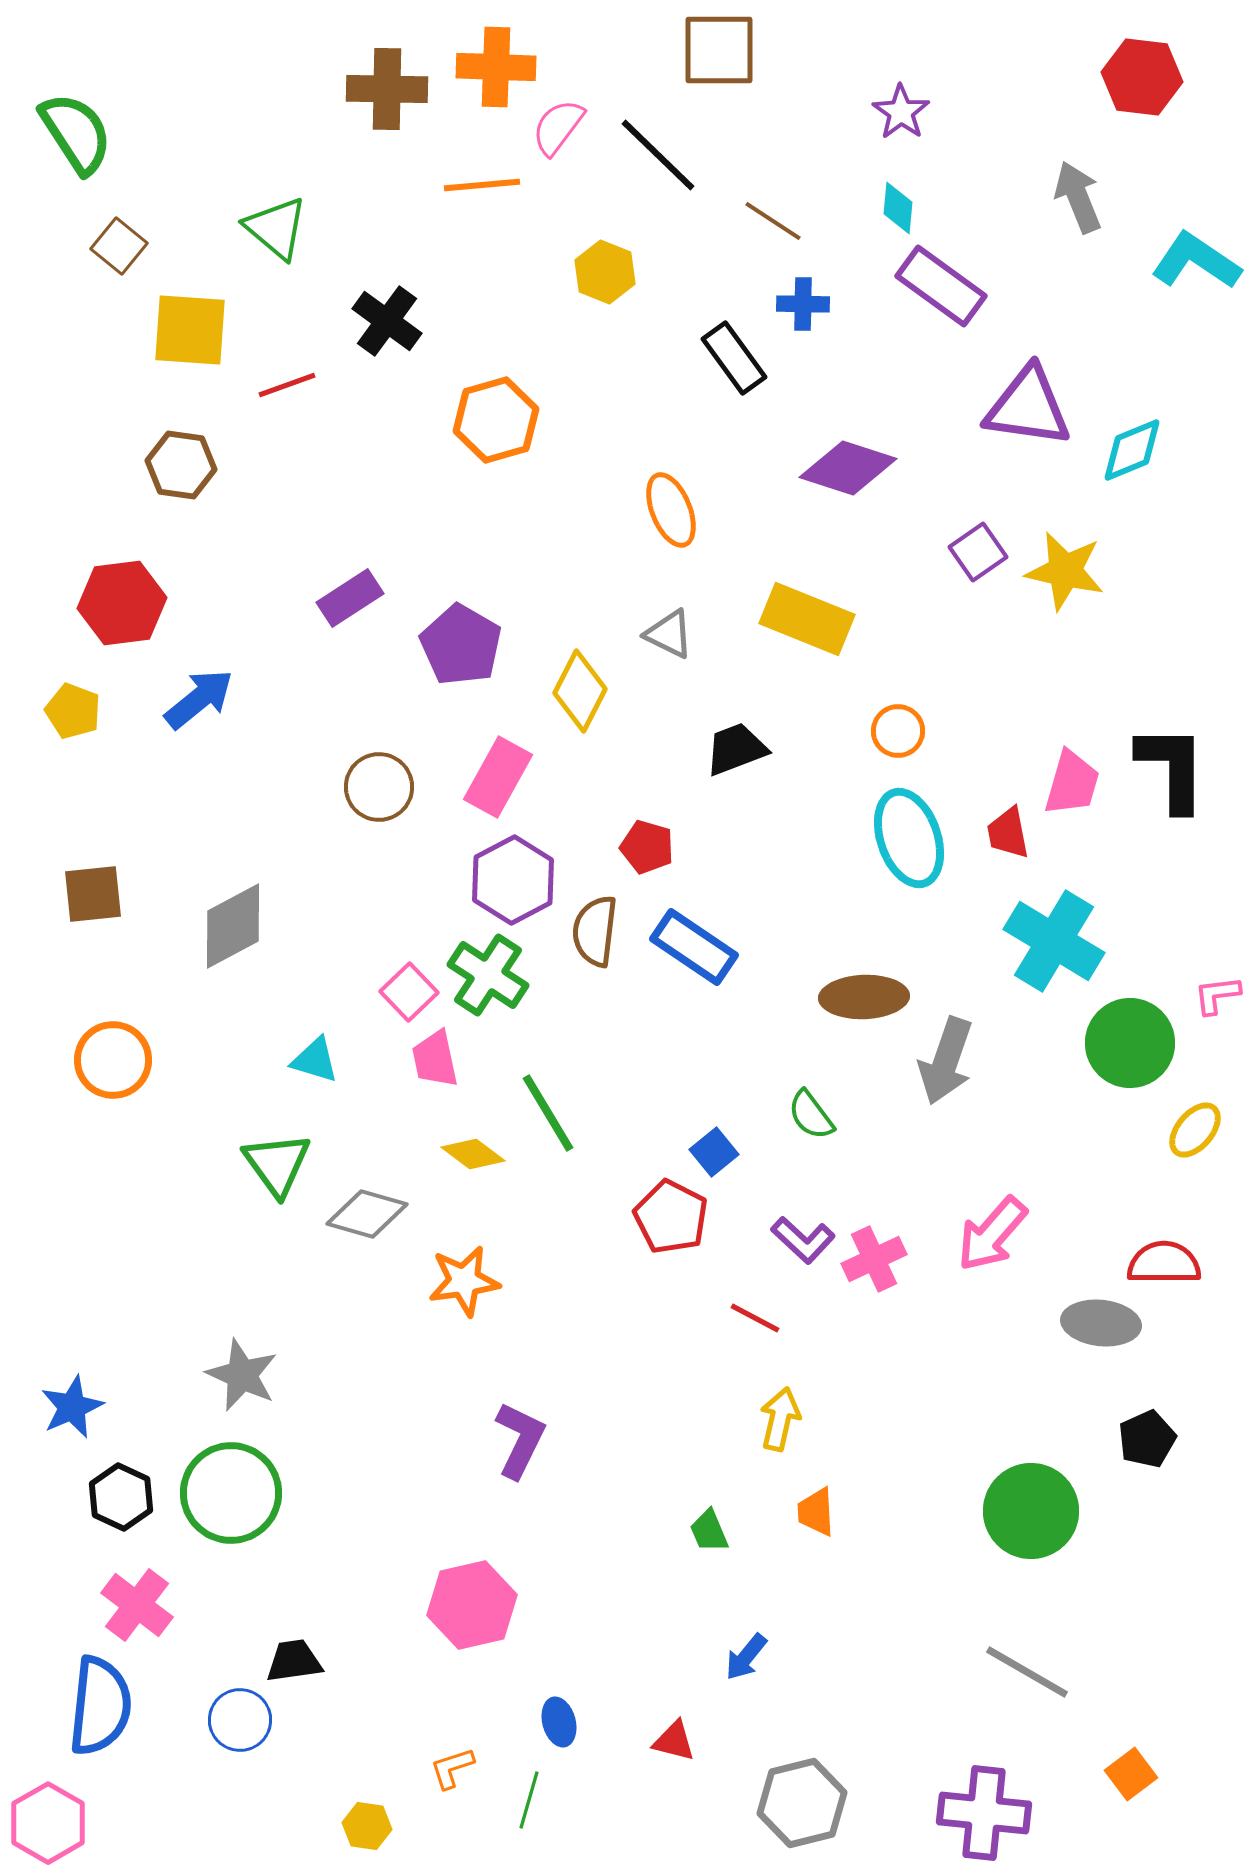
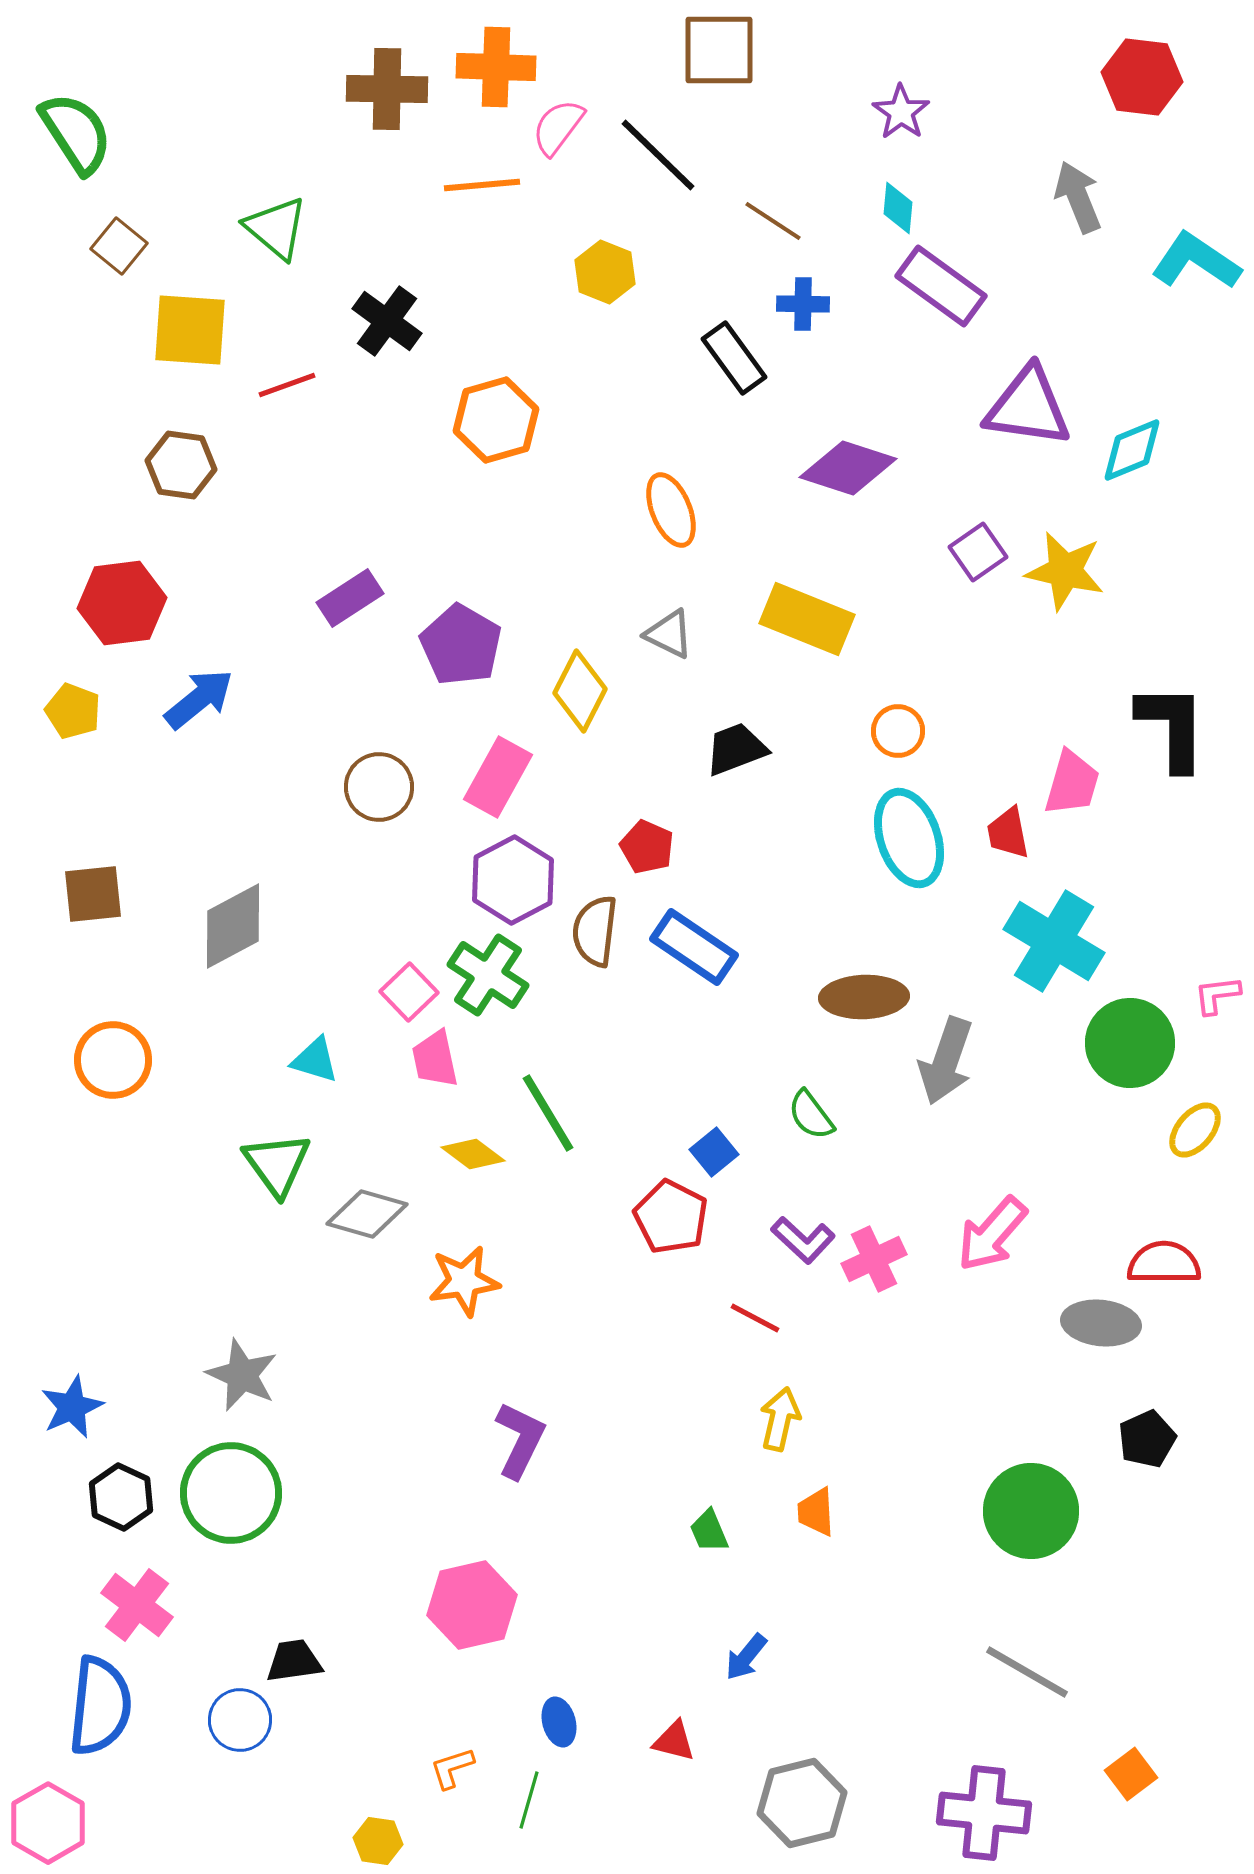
black L-shape at (1172, 768): moved 41 px up
red pentagon at (647, 847): rotated 8 degrees clockwise
yellow hexagon at (367, 1826): moved 11 px right, 15 px down
